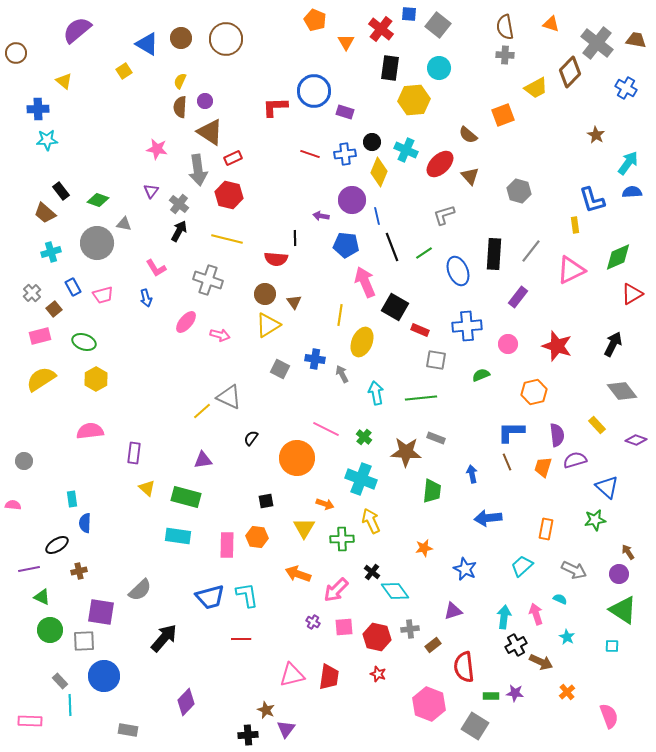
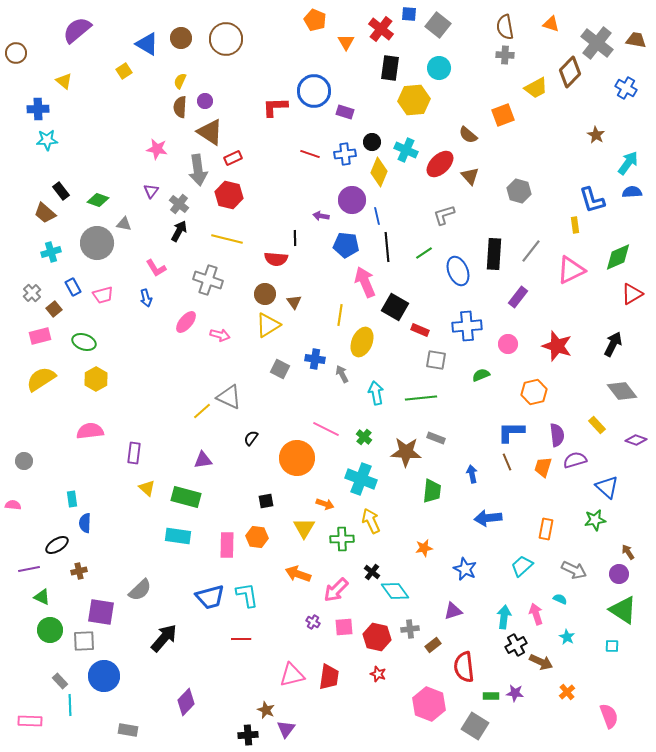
black line at (392, 247): moved 5 px left; rotated 16 degrees clockwise
